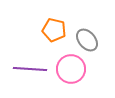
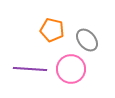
orange pentagon: moved 2 px left
